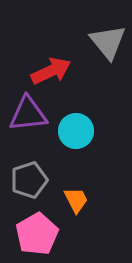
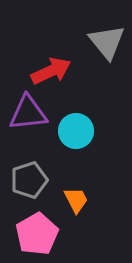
gray triangle: moved 1 px left
purple triangle: moved 1 px up
